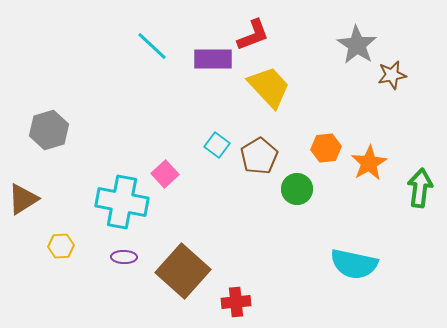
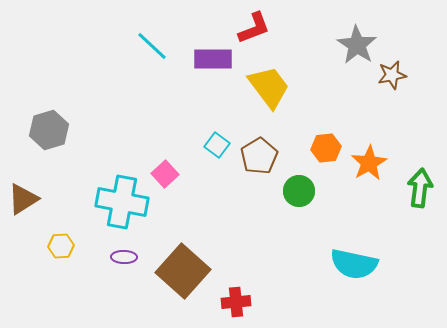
red L-shape: moved 1 px right, 7 px up
yellow trapezoid: rotated 6 degrees clockwise
green circle: moved 2 px right, 2 px down
